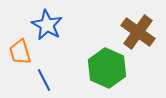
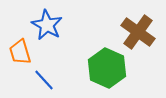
blue line: rotated 15 degrees counterclockwise
